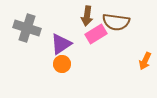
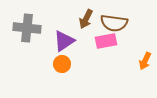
brown arrow: moved 1 px left, 3 px down; rotated 18 degrees clockwise
brown semicircle: moved 2 px left, 1 px down
gray cross: rotated 12 degrees counterclockwise
pink rectangle: moved 10 px right, 7 px down; rotated 20 degrees clockwise
purple triangle: moved 3 px right, 3 px up
